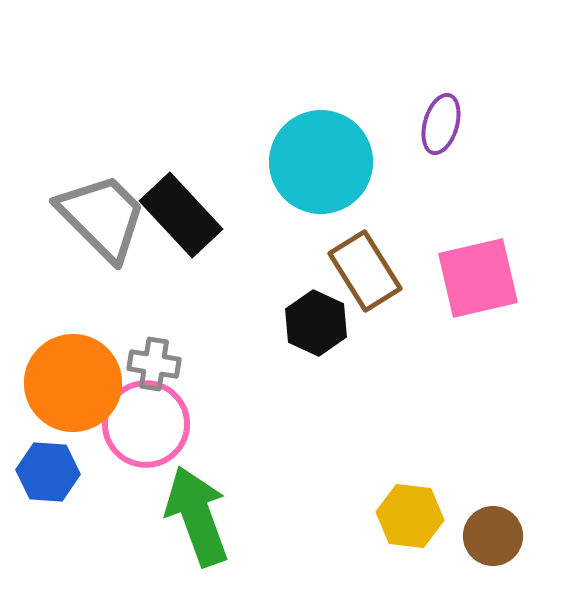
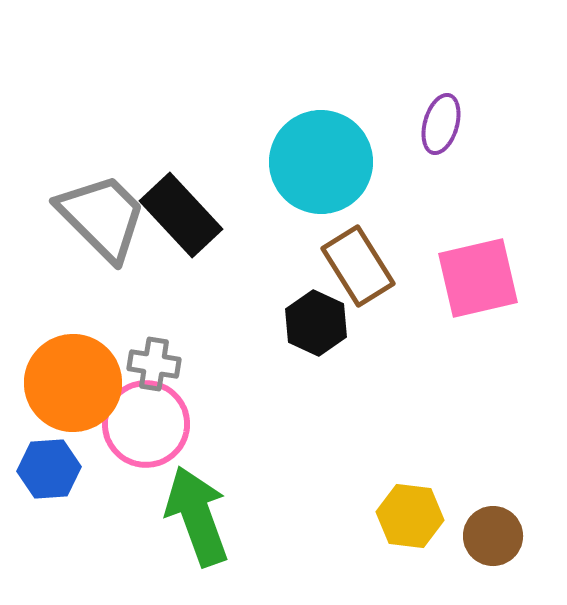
brown rectangle: moved 7 px left, 5 px up
blue hexagon: moved 1 px right, 3 px up; rotated 8 degrees counterclockwise
